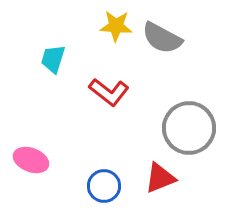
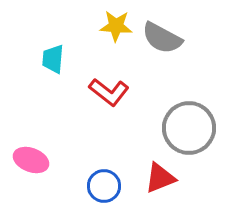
cyan trapezoid: rotated 12 degrees counterclockwise
